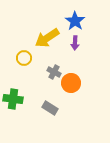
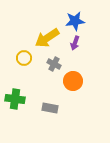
blue star: rotated 30 degrees clockwise
purple arrow: rotated 16 degrees clockwise
gray cross: moved 8 px up
orange circle: moved 2 px right, 2 px up
green cross: moved 2 px right
gray rectangle: rotated 21 degrees counterclockwise
